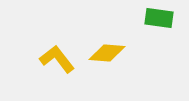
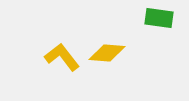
yellow L-shape: moved 5 px right, 2 px up
